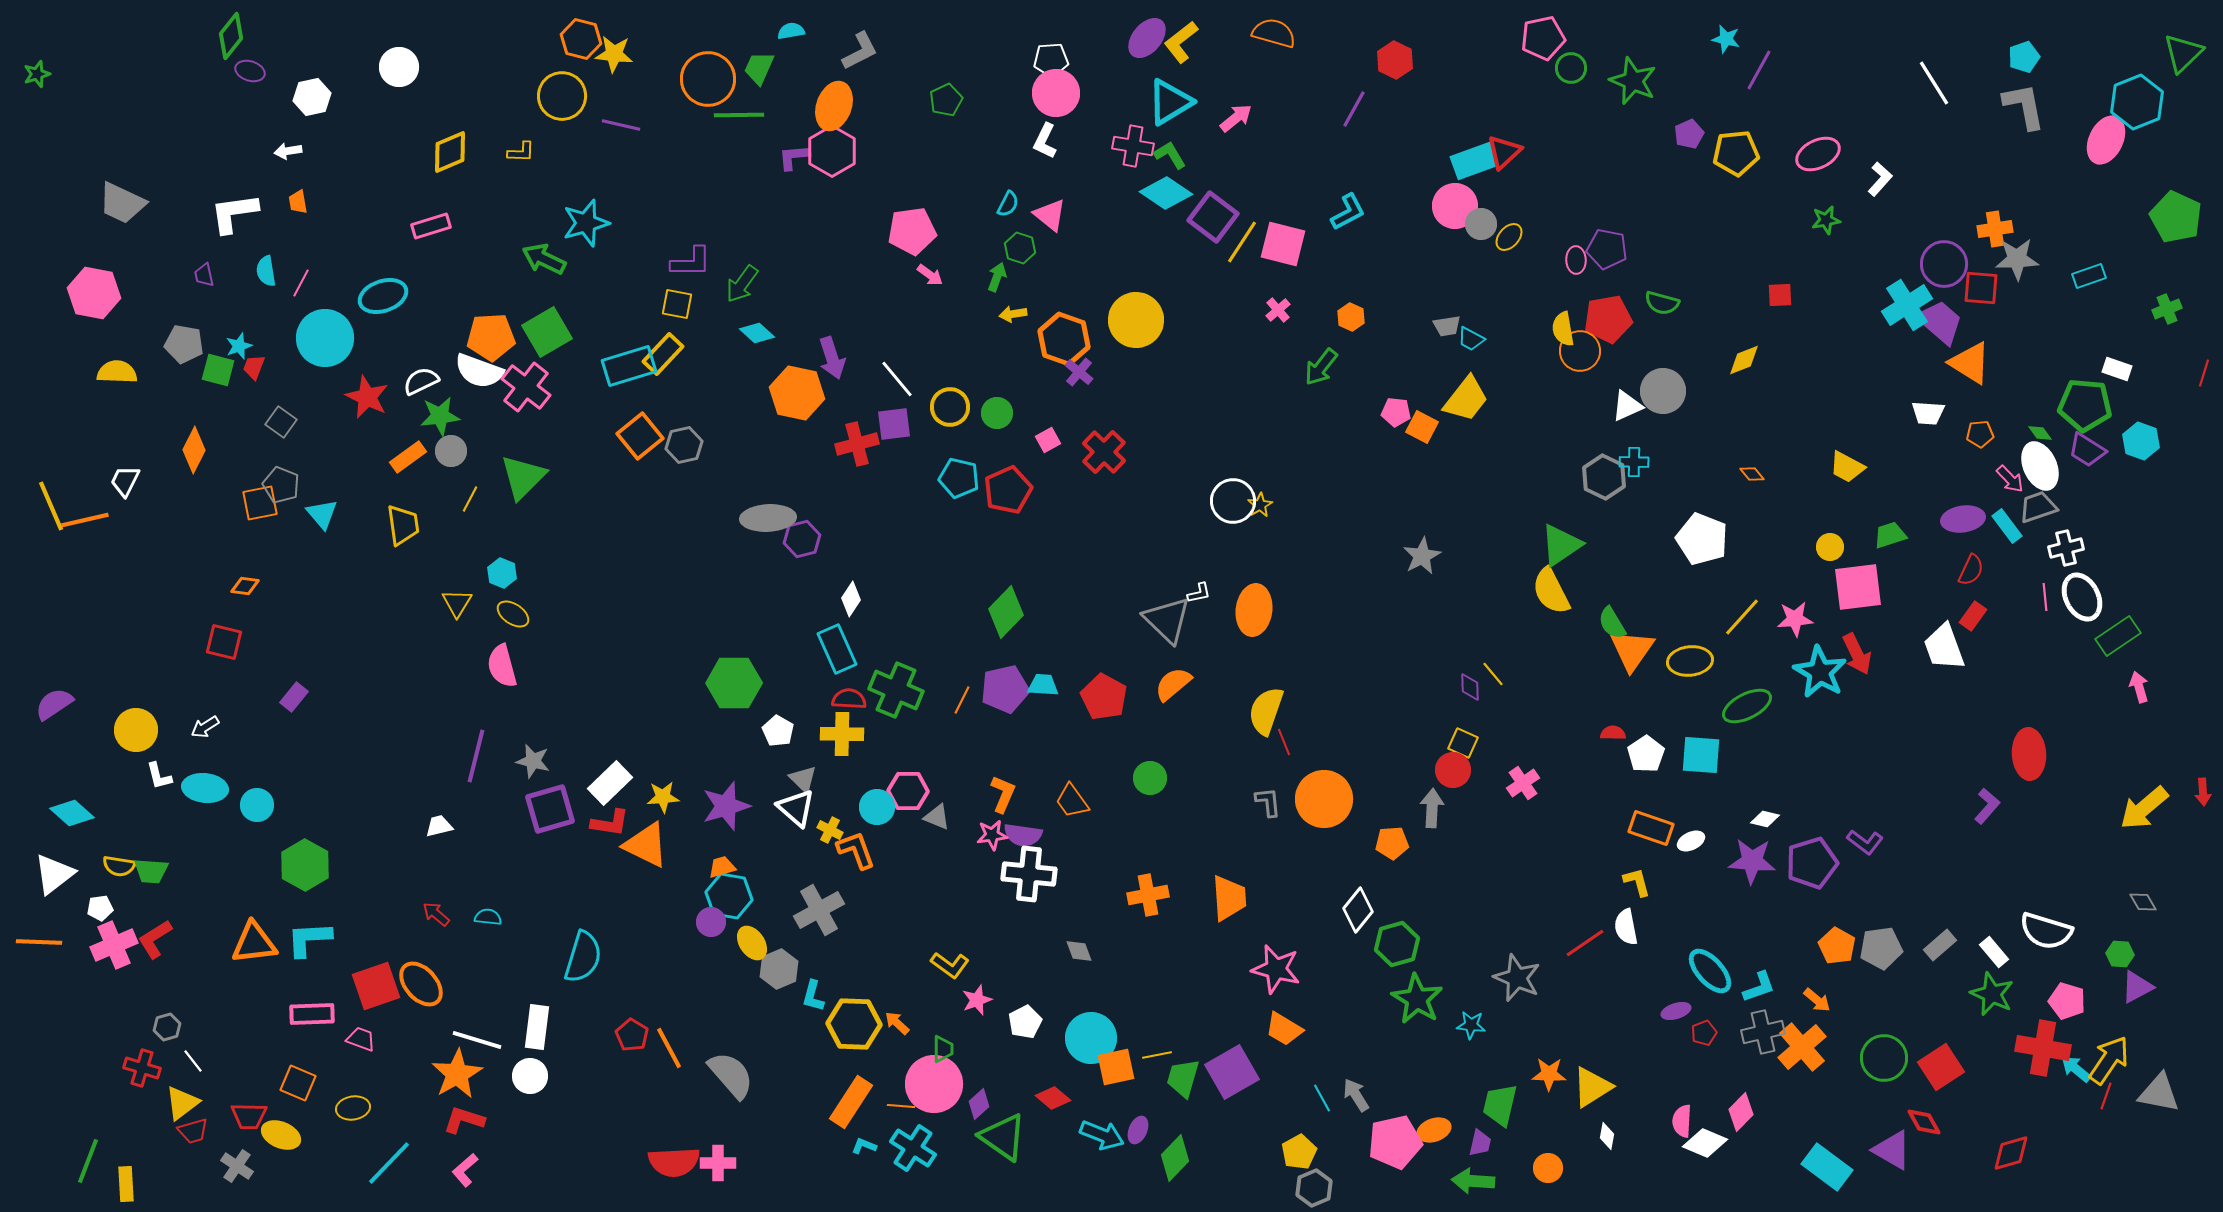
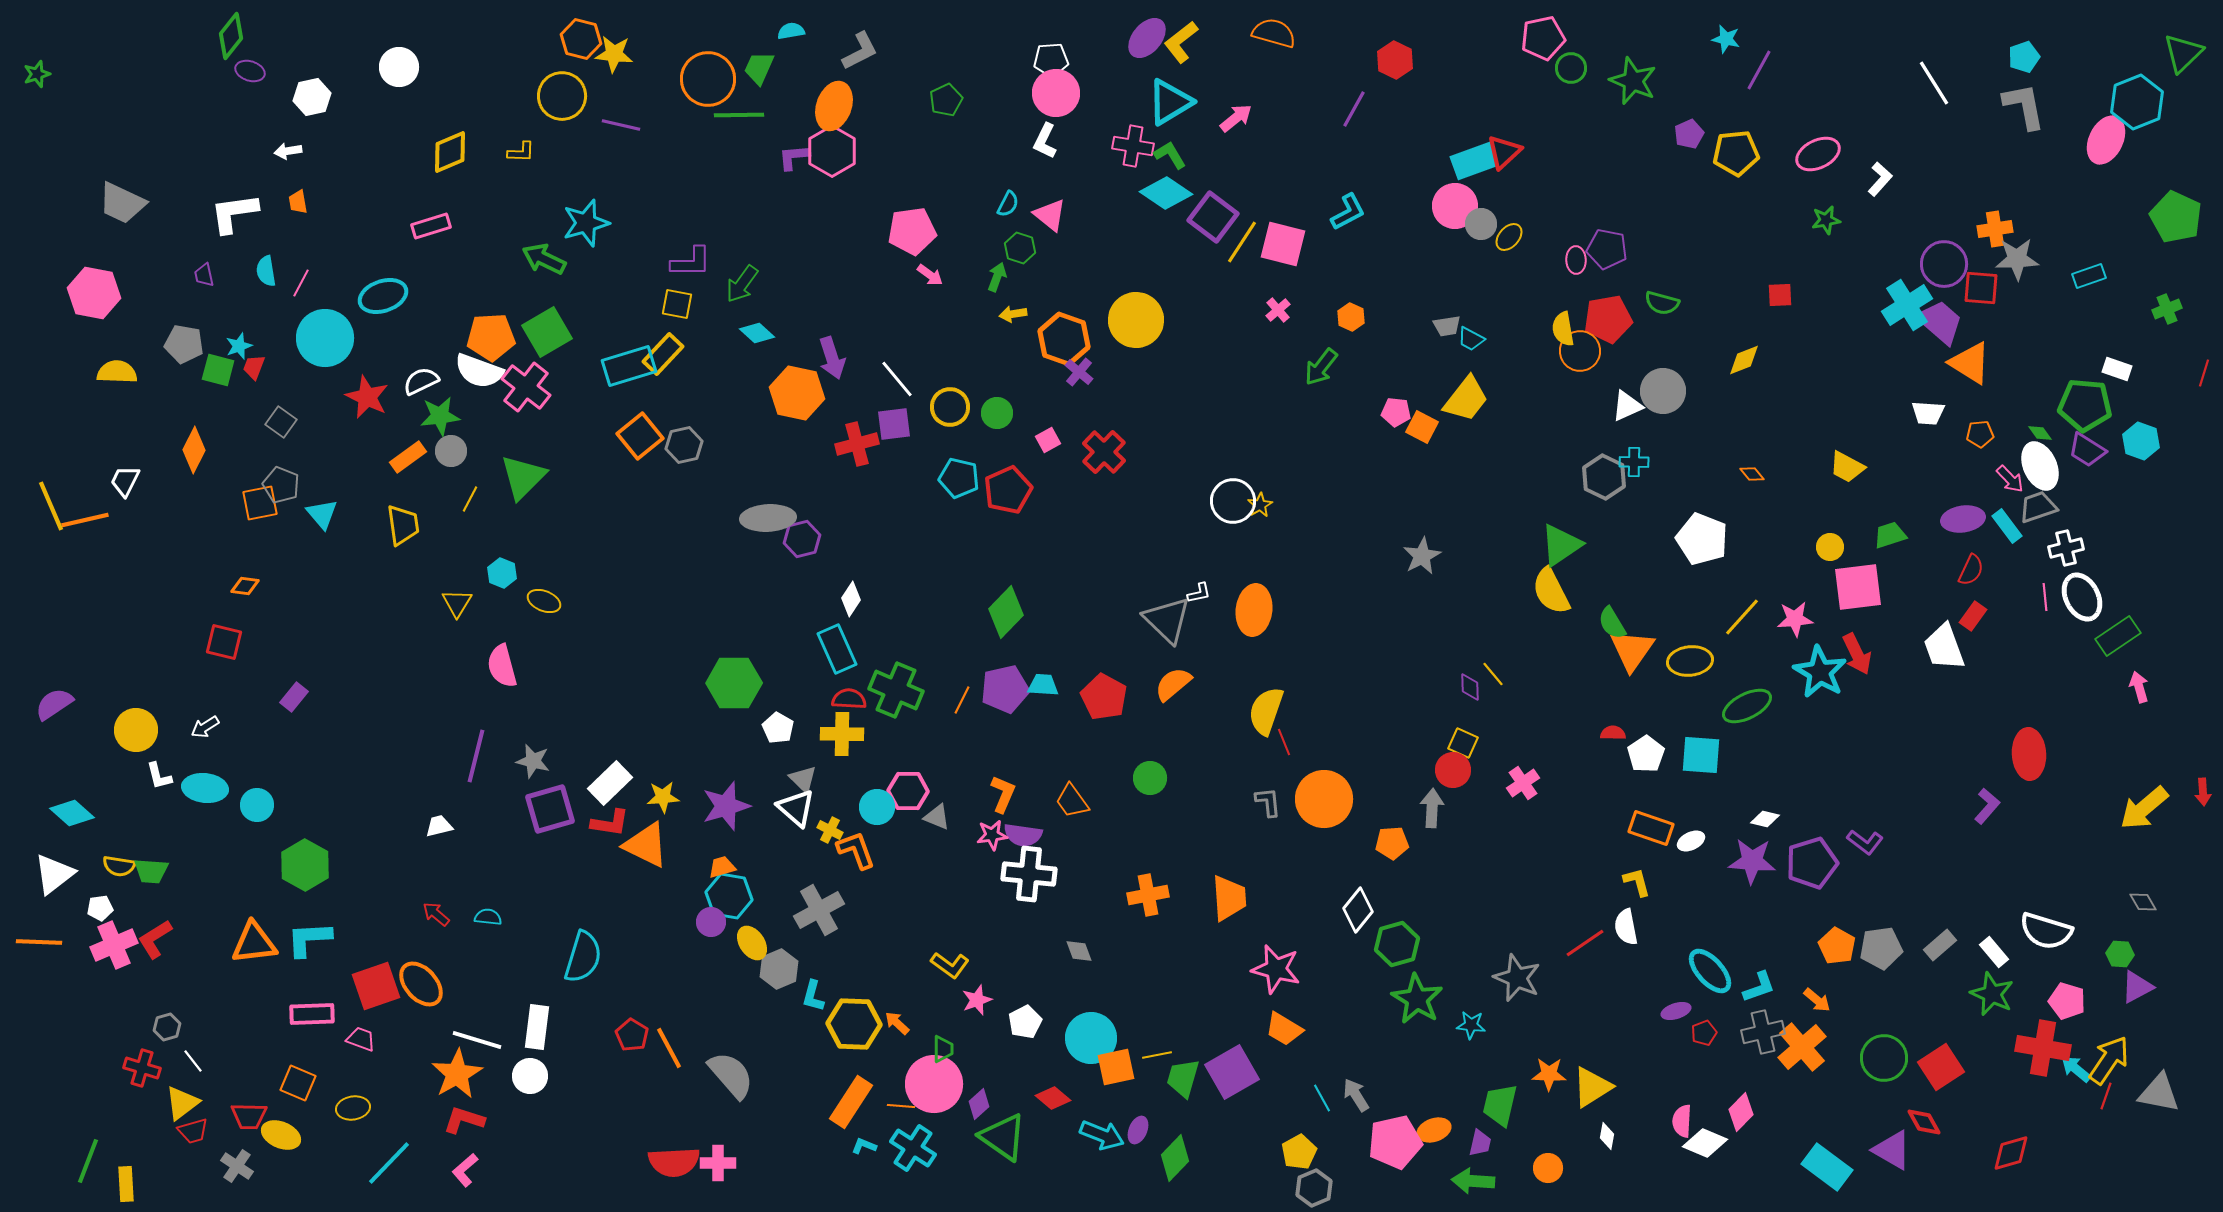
yellow ellipse at (513, 614): moved 31 px right, 13 px up; rotated 12 degrees counterclockwise
white pentagon at (778, 731): moved 3 px up
